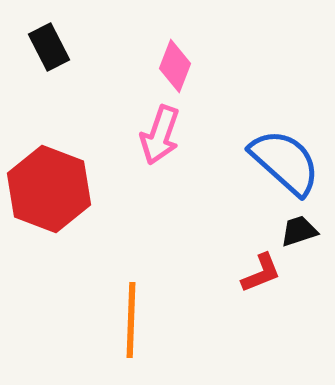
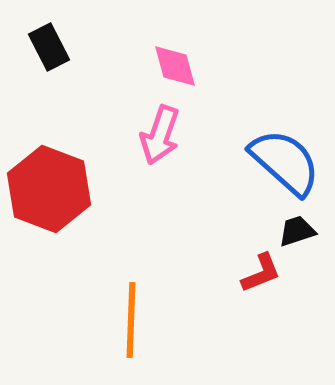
pink diamond: rotated 36 degrees counterclockwise
black trapezoid: moved 2 px left
